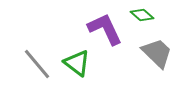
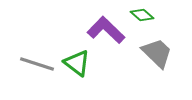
purple L-shape: moved 1 px right, 1 px down; rotated 21 degrees counterclockwise
gray line: rotated 32 degrees counterclockwise
